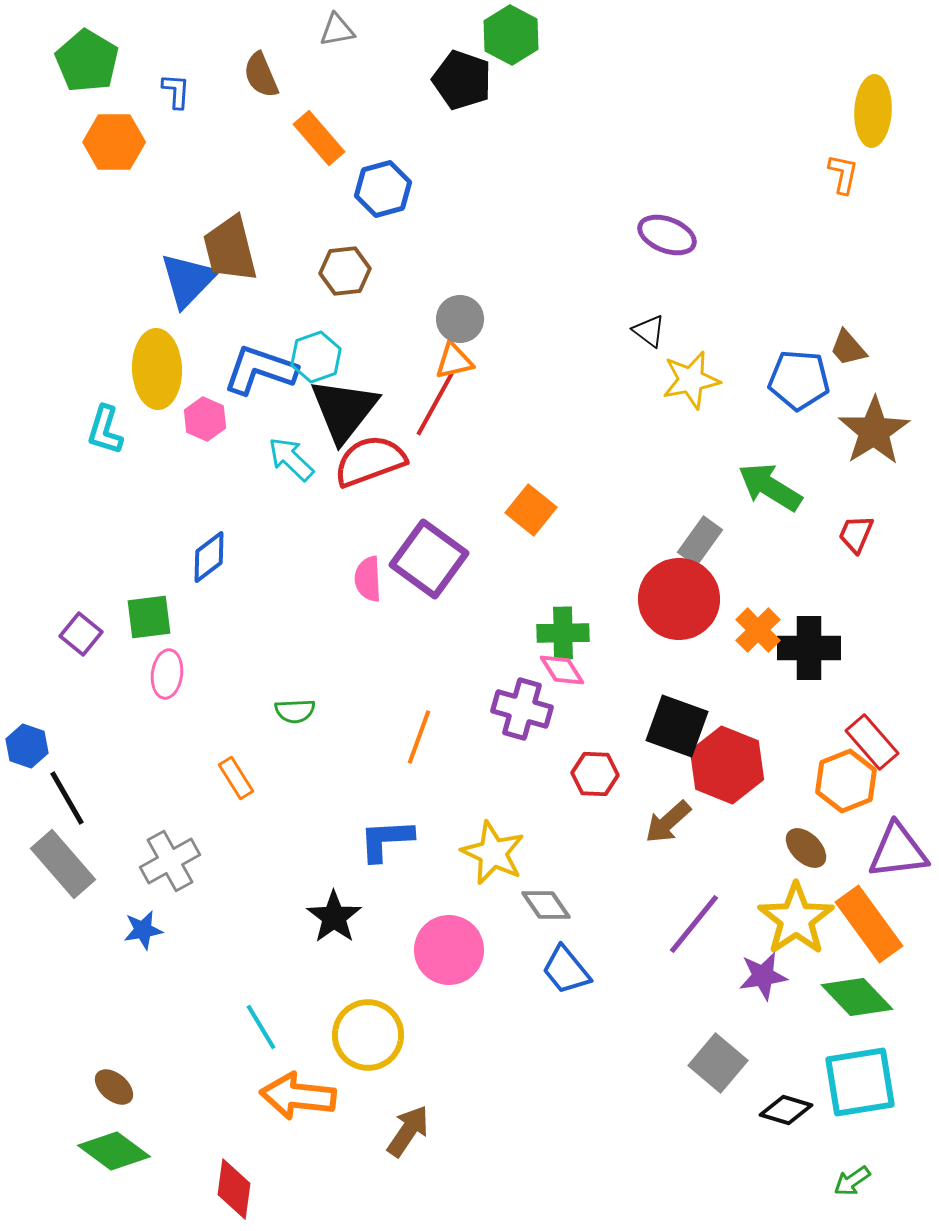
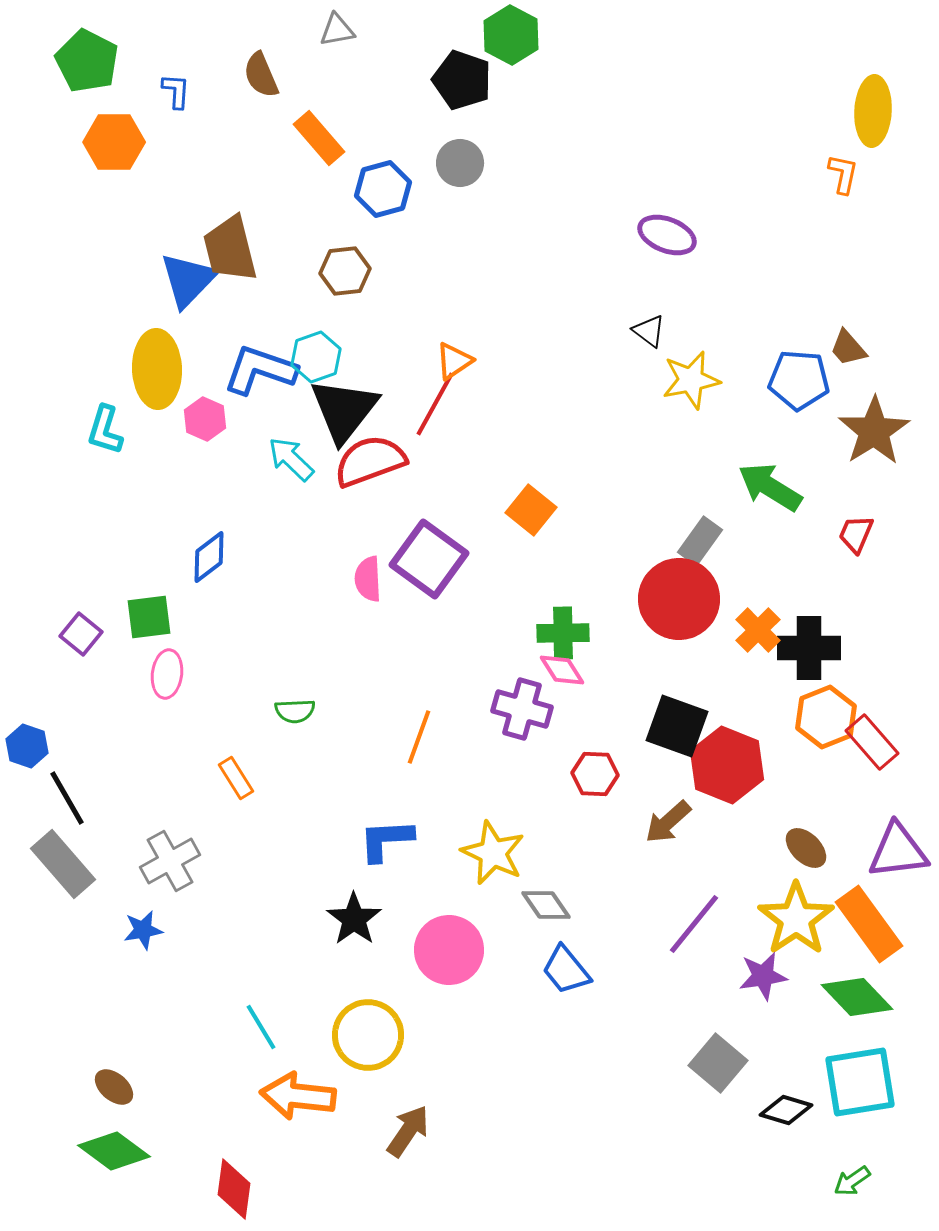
green pentagon at (87, 61): rotated 4 degrees counterclockwise
gray circle at (460, 319): moved 156 px up
orange triangle at (454, 361): rotated 21 degrees counterclockwise
orange hexagon at (846, 781): moved 20 px left, 64 px up
black star at (334, 917): moved 20 px right, 2 px down
